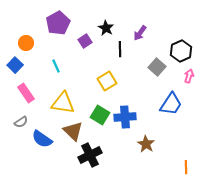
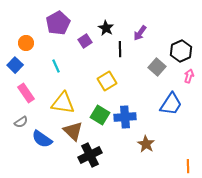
orange line: moved 2 px right, 1 px up
